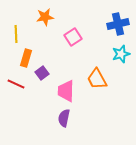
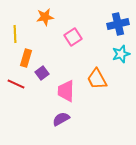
yellow line: moved 1 px left
purple semicircle: moved 3 px left, 1 px down; rotated 48 degrees clockwise
